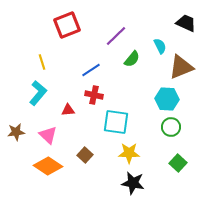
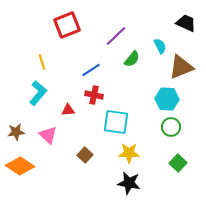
orange diamond: moved 28 px left
black star: moved 4 px left
